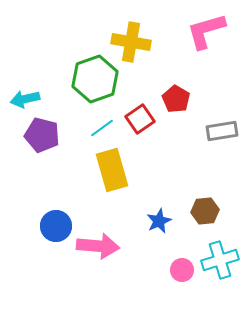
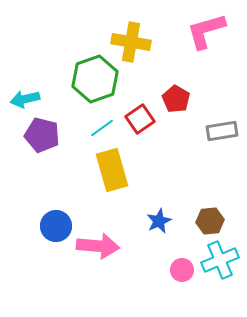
brown hexagon: moved 5 px right, 10 px down
cyan cross: rotated 6 degrees counterclockwise
